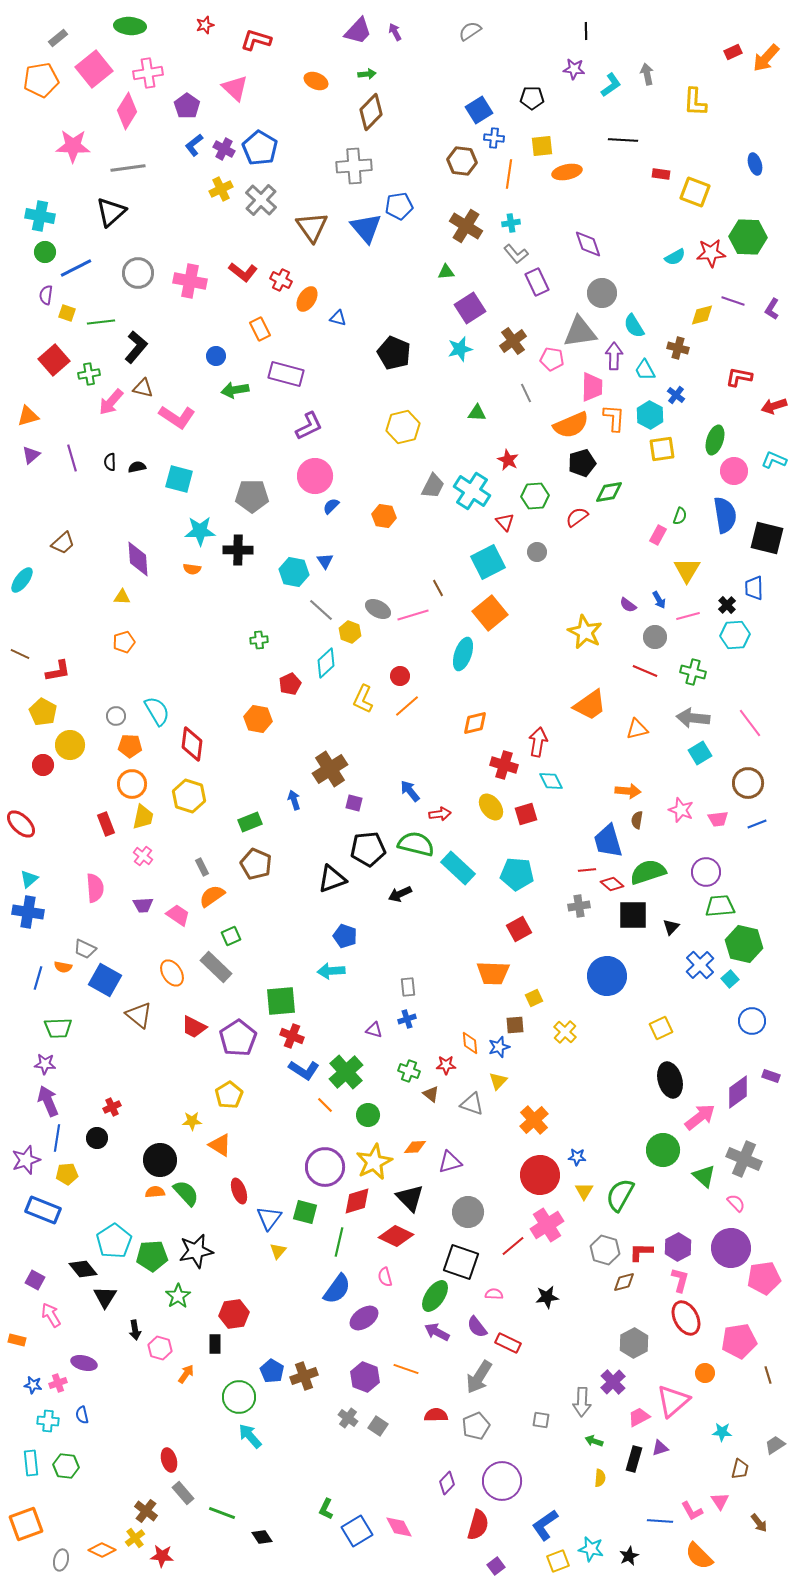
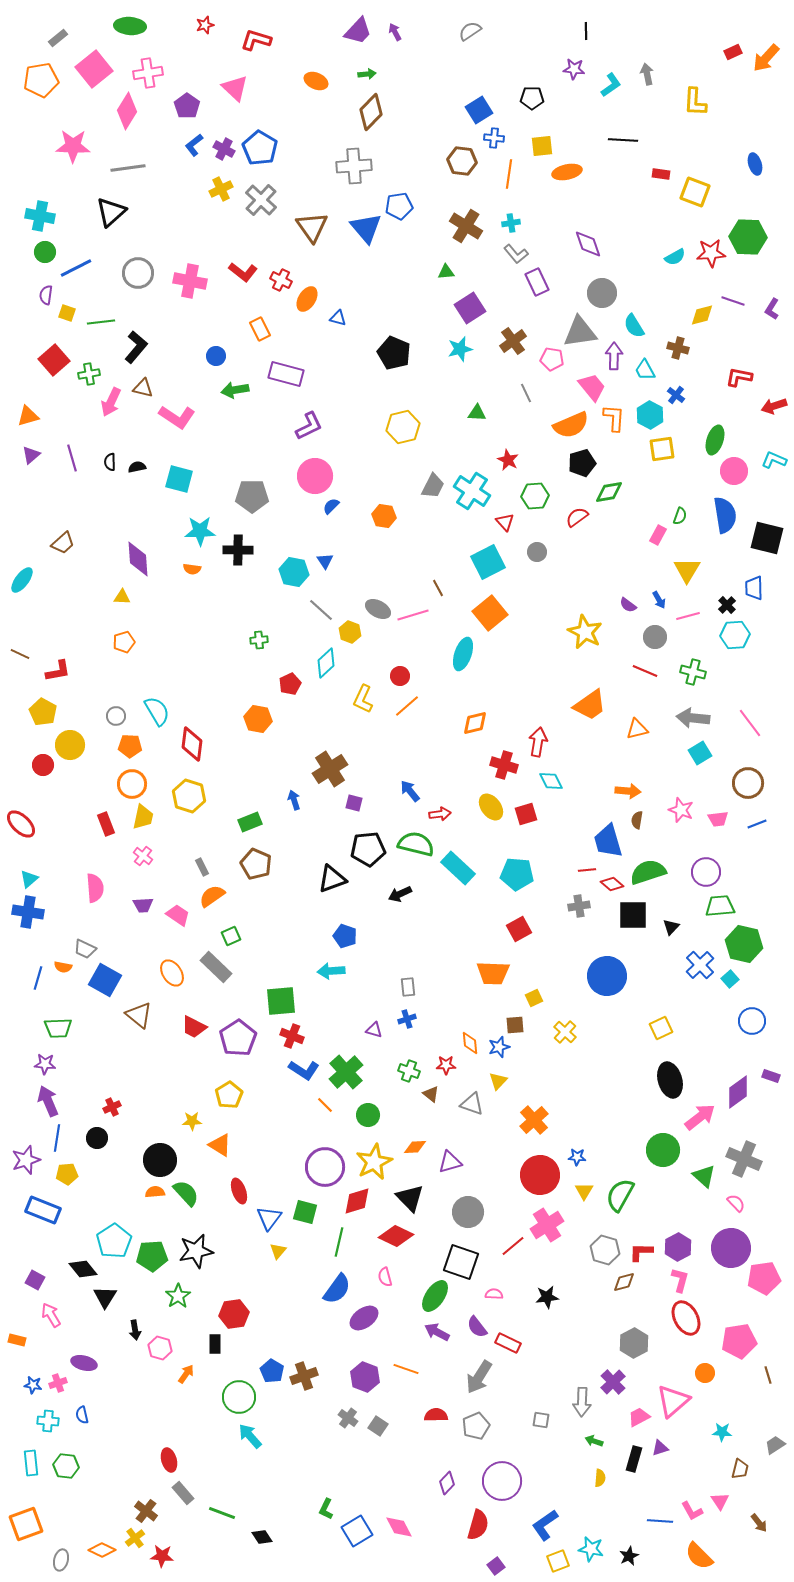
pink trapezoid at (592, 387): rotated 40 degrees counterclockwise
pink arrow at (111, 402): rotated 16 degrees counterclockwise
